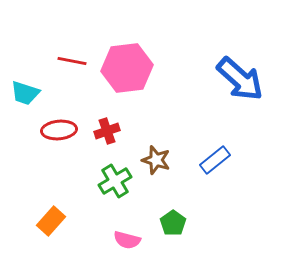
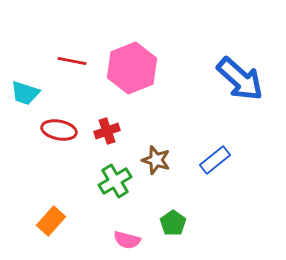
pink hexagon: moved 5 px right; rotated 15 degrees counterclockwise
red ellipse: rotated 16 degrees clockwise
